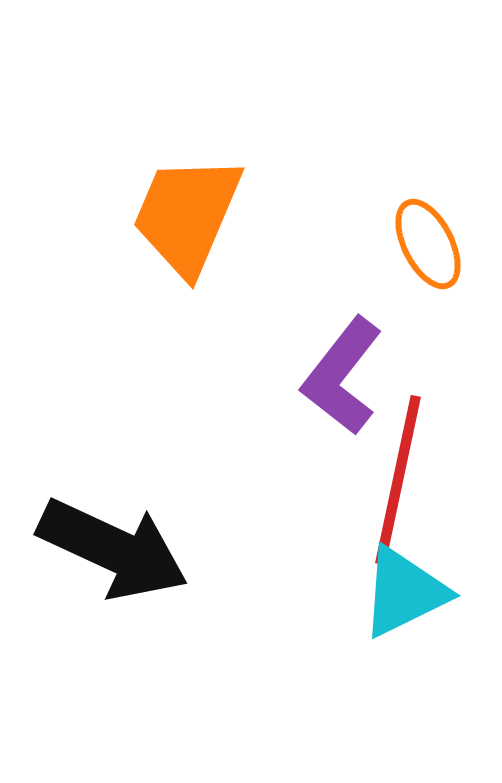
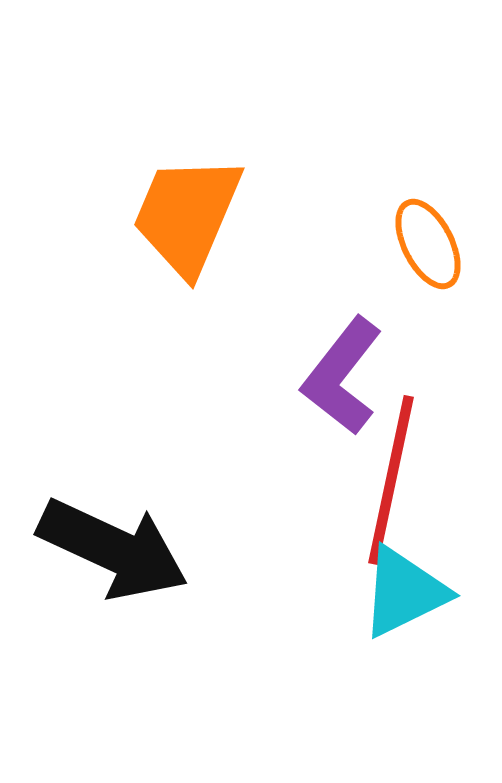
red line: moved 7 px left
